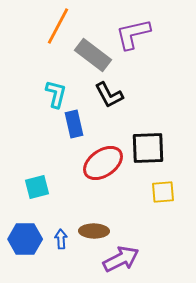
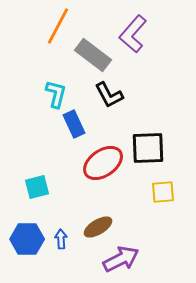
purple L-shape: rotated 36 degrees counterclockwise
blue rectangle: rotated 12 degrees counterclockwise
brown ellipse: moved 4 px right, 4 px up; rotated 32 degrees counterclockwise
blue hexagon: moved 2 px right
